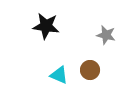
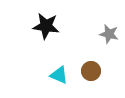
gray star: moved 3 px right, 1 px up
brown circle: moved 1 px right, 1 px down
